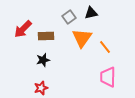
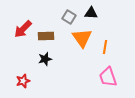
black triangle: rotated 16 degrees clockwise
gray square: rotated 24 degrees counterclockwise
orange triangle: rotated 10 degrees counterclockwise
orange line: rotated 48 degrees clockwise
black star: moved 2 px right, 1 px up
pink trapezoid: rotated 20 degrees counterclockwise
red star: moved 18 px left, 7 px up
